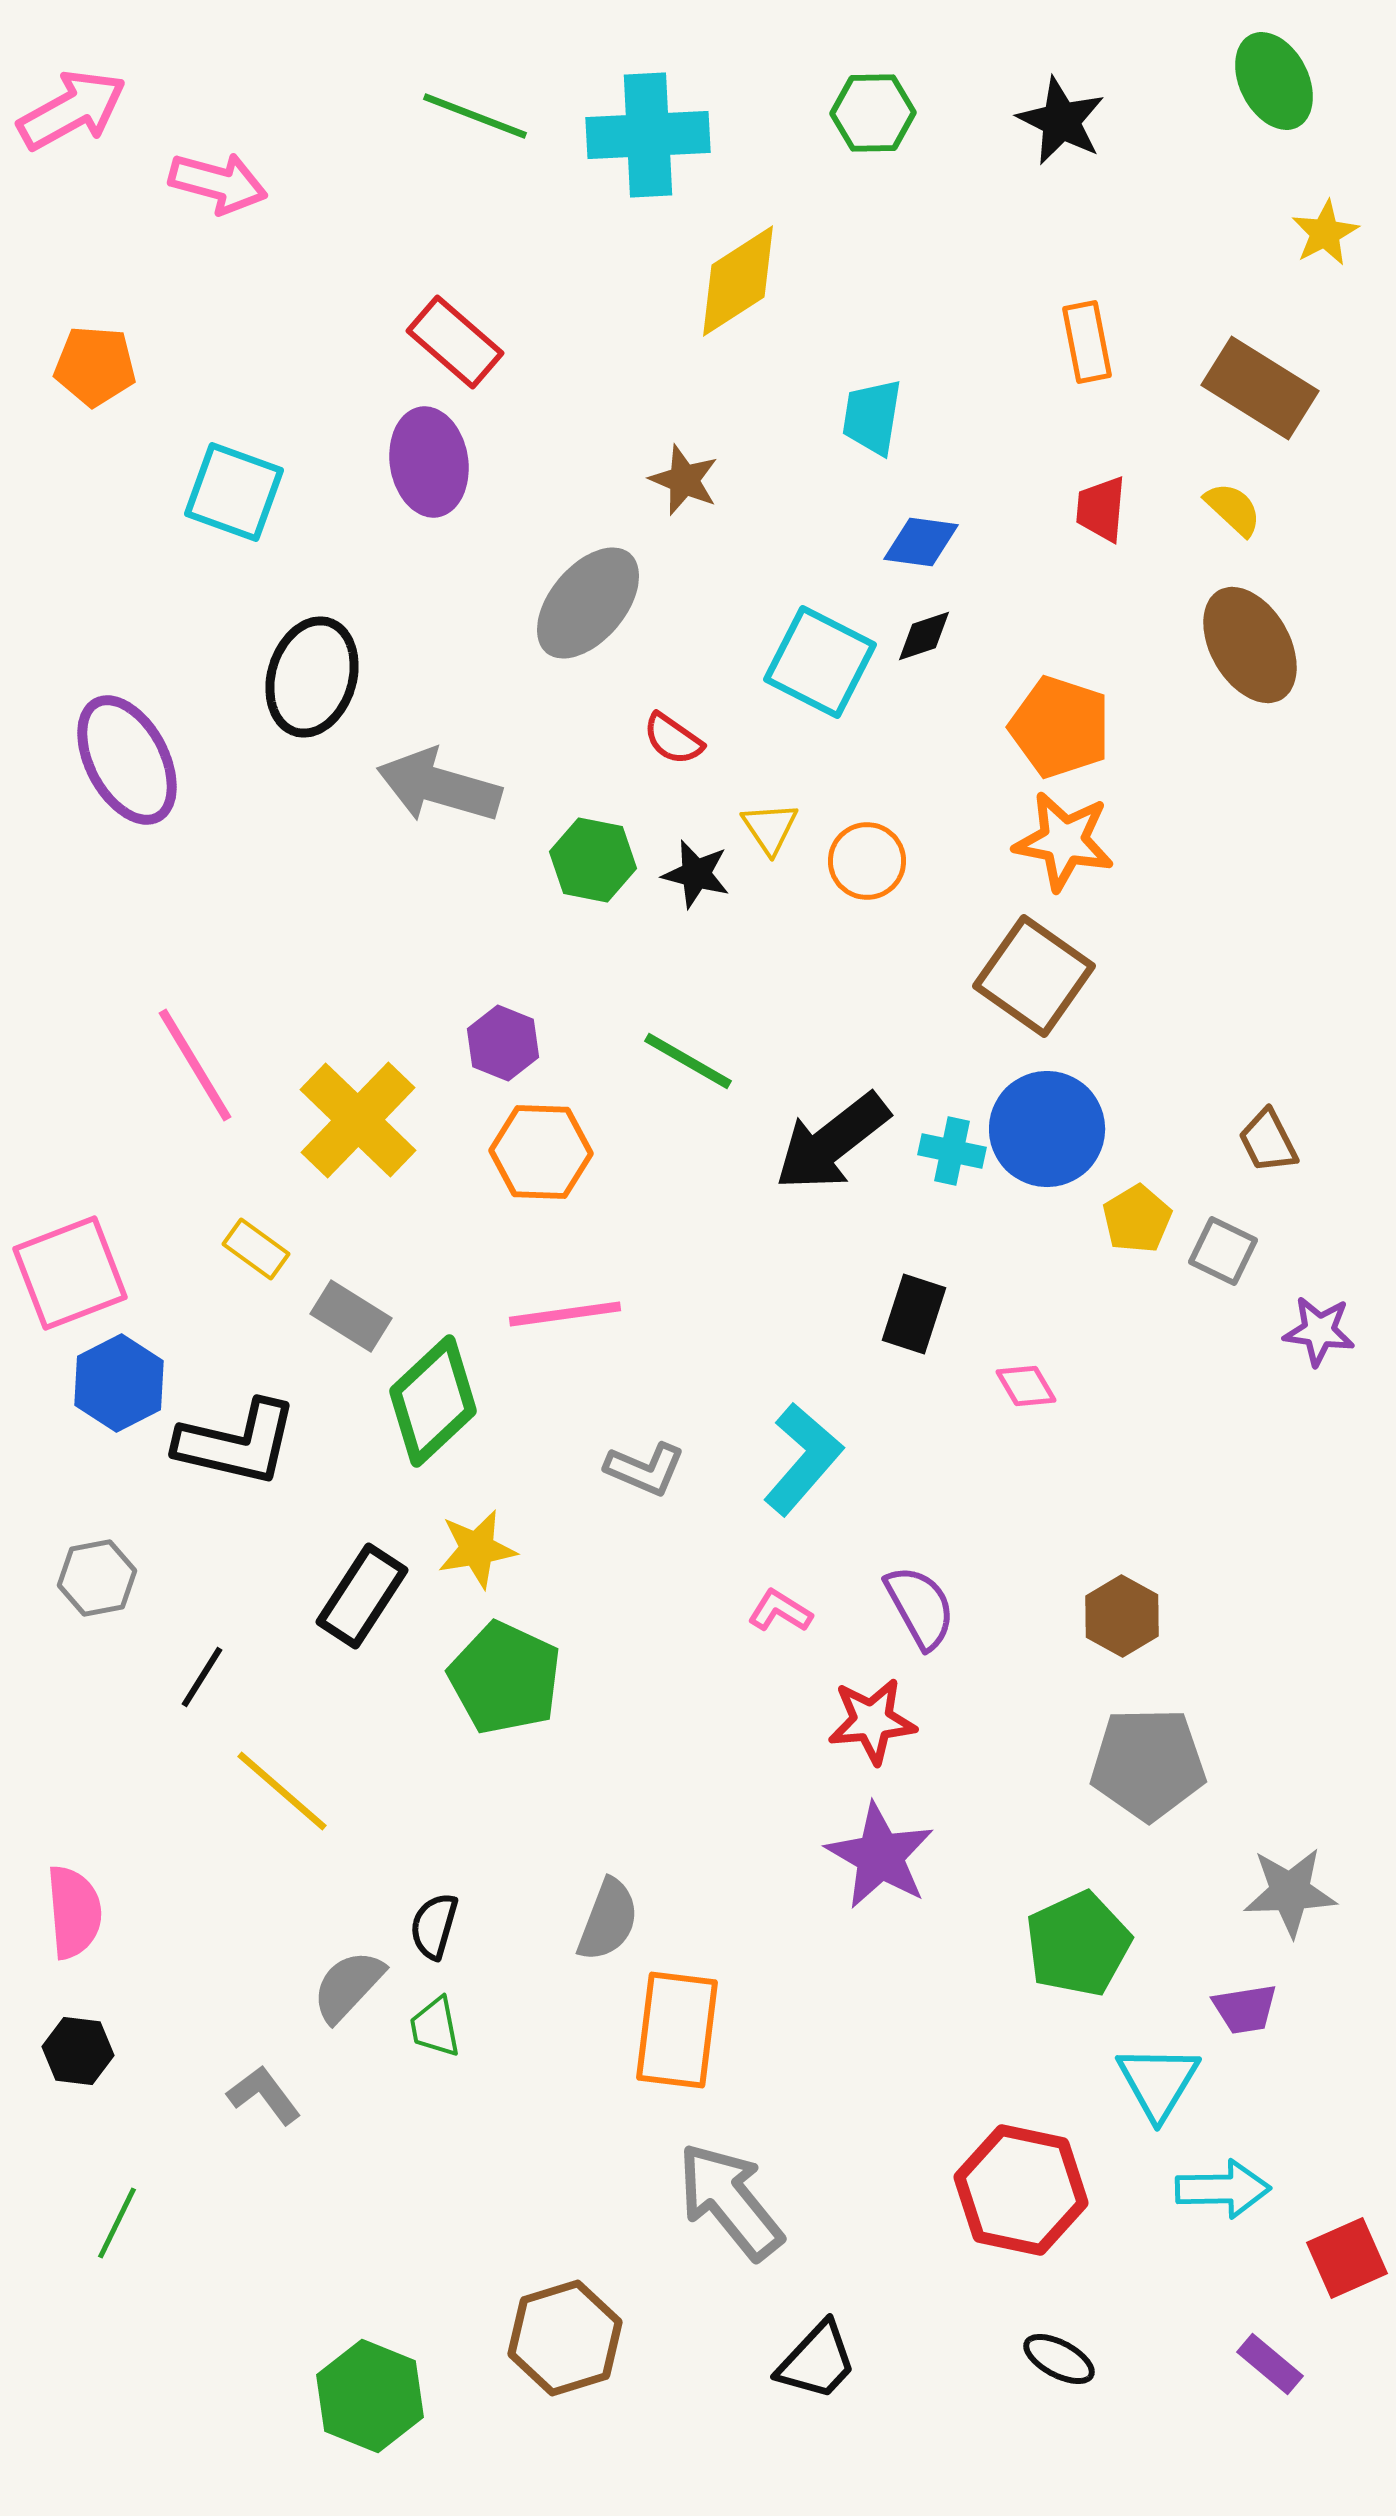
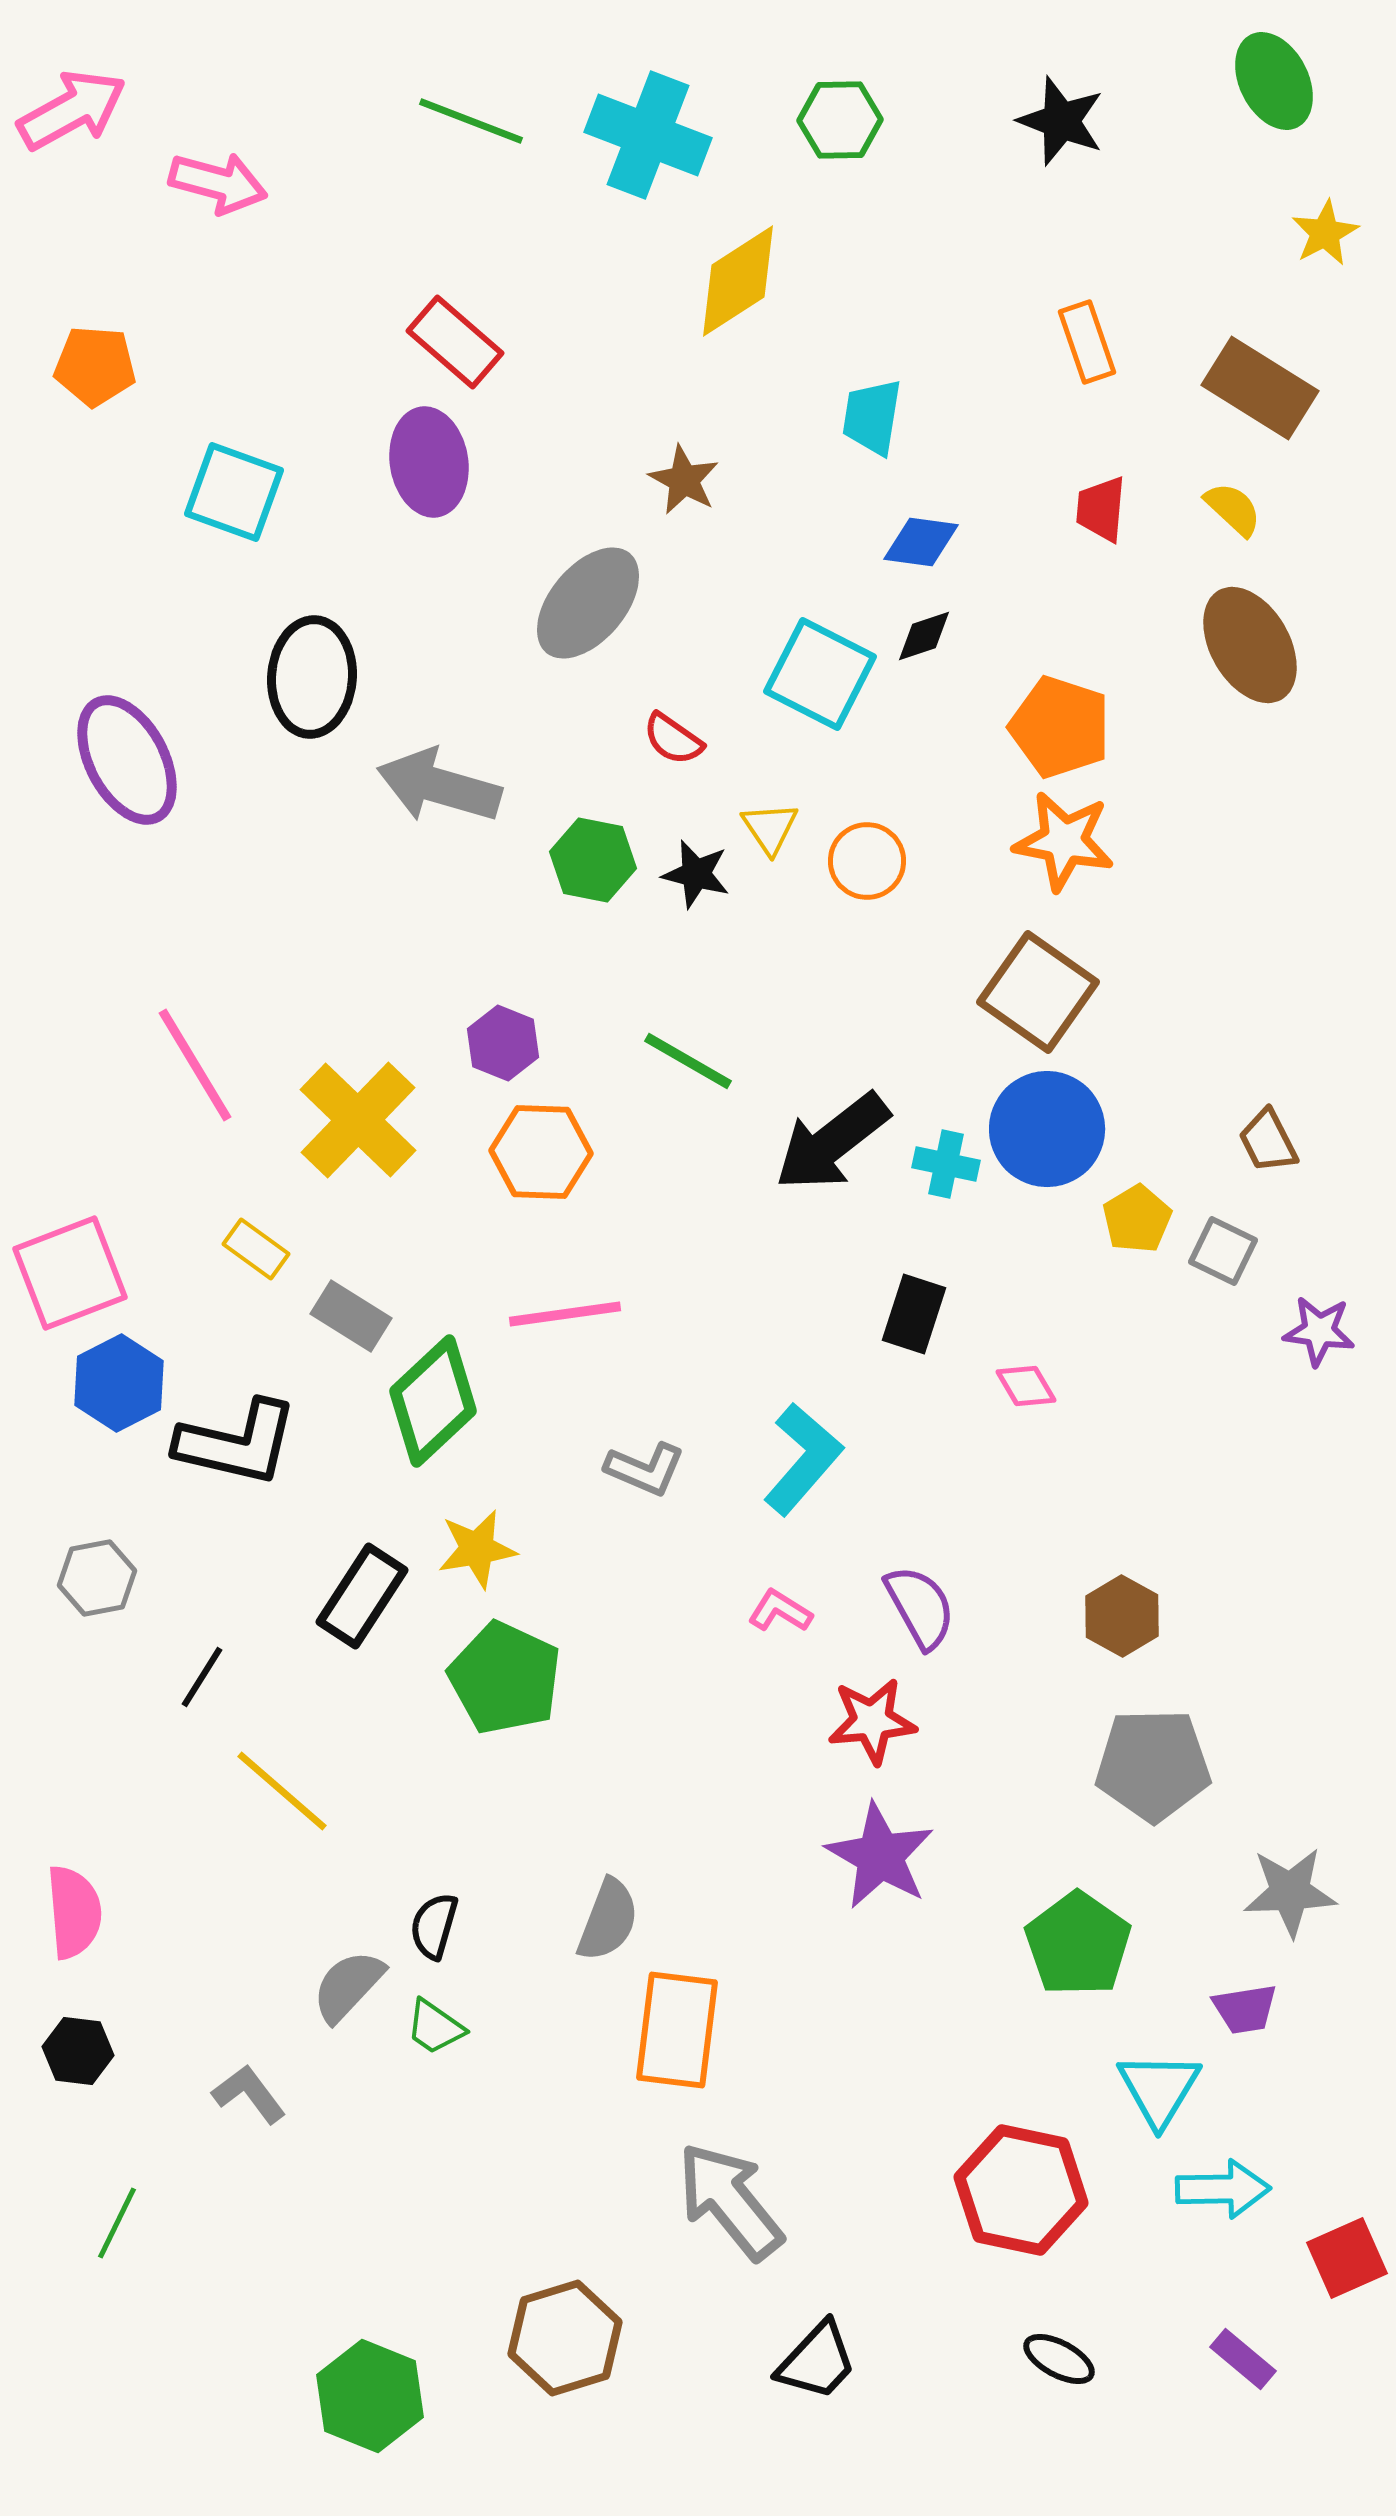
green hexagon at (873, 113): moved 33 px left, 7 px down
green line at (475, 116): moved 4 px left, 5 px down
black star at (1061, 121): rotated 6 degrees counterclockwise
cyan cross at (648, 135): rotated 24 degrees clockwise
orange rectangle at (1087, 342): rotated 8 degrees counterclockwise
brown star at (684, 480): rotated 6 degrees clockwise
cyan square at (820, 662): moved 12 px down
black ellipse at (312, 677): rotated 13 degrees counterclockwise
brown square at (1034, 976): moved 4 px right, 16 px down
cyan cross at (952, 1151): moved 6 px left, 13 px down
gray pentagon at (1148, 1764): moved 5 px right, 1 px down
green pentagon at (1078, 1944): rotated 12 degrees counterclockwise
green trapezoid at (435, 2027): rotated 44 degrees counterclockwise
cyan triangle at (1158, 2082): moved 1 px right, 7 px down
gray L-shape at (264, 2095): moved 15 px left, 1 px up
purple rectangle at (1270, 2364): moved 27 px left, 5 px up
